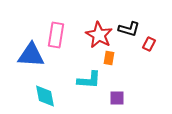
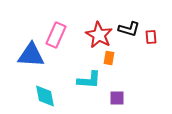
pink rectangle: rotated 15 degrees clockwise
red rectangle: moved 2 px right, 7 px up; rotated 32 degrees counterclockwise
